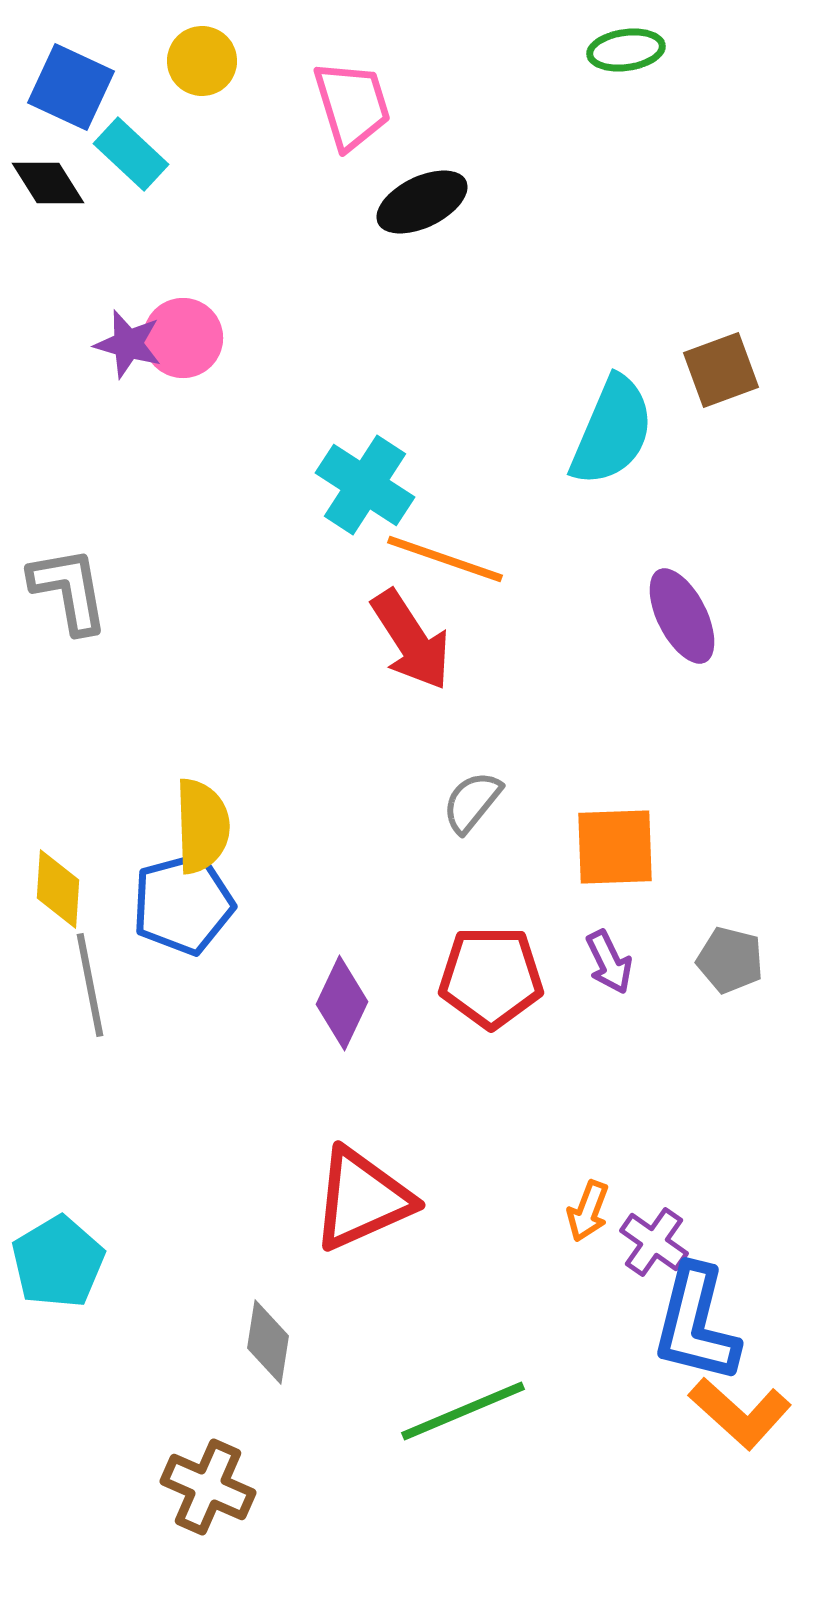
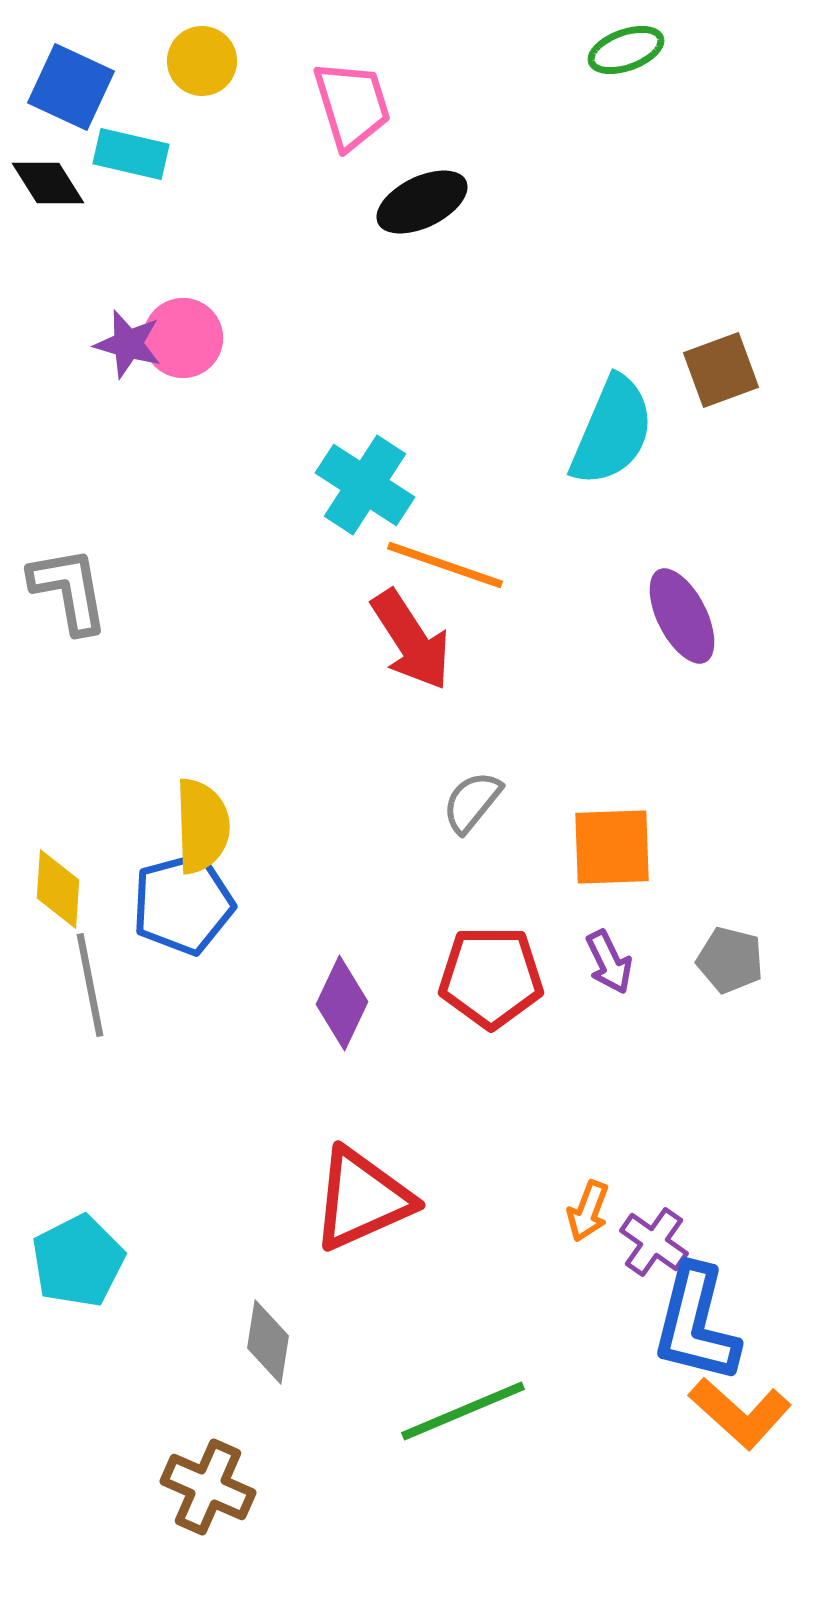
green ellipse: rotated 12 degrees counterclockwise
cyan rectangle: rotated 30 degrees counterclockwise
orange line: moved 6 px down
orange square: moved 3 px left
cyan pentagon: moved 20 px right, 1 px up; rotated 4 degrees clockwise
